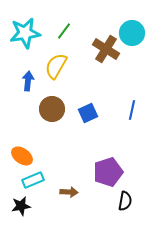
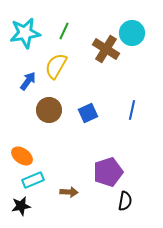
green line: rotated 12 degrees counterclockwise
blue arrow: rotated 30 degrees clockwise
brown circle: moved 3 px left, 1 px down
